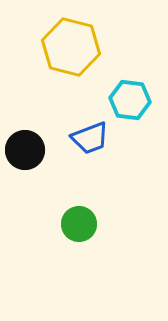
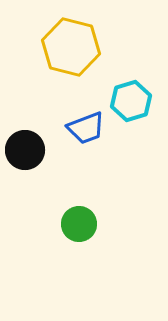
cyan hexagon: moved 1 px right, 1 px down; rotated 24 degrees counterclockwise
blue trapezoid: moved 4 px left, 10 px up
